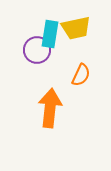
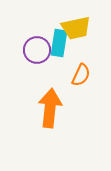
cyan rectangle: moved 9 px right, 9 px down
